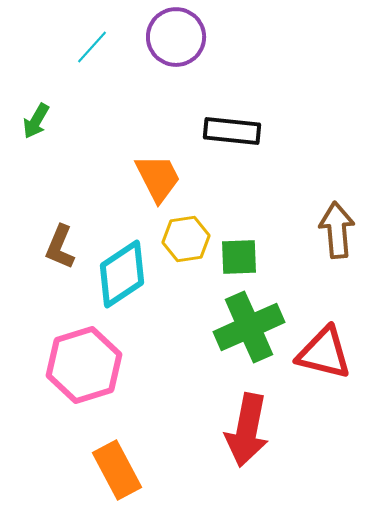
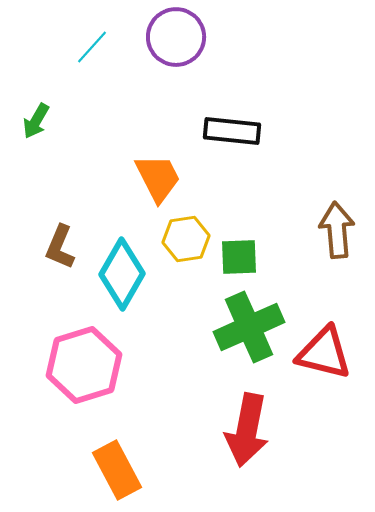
cyan diamond: rotated 26 degrees counterclockwise
